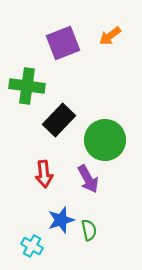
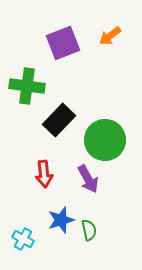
cyan cross: moved 9 px left, 7 px up
